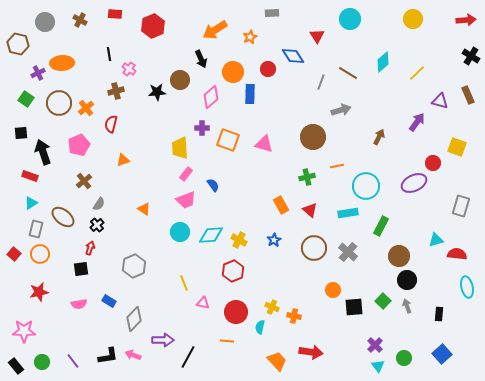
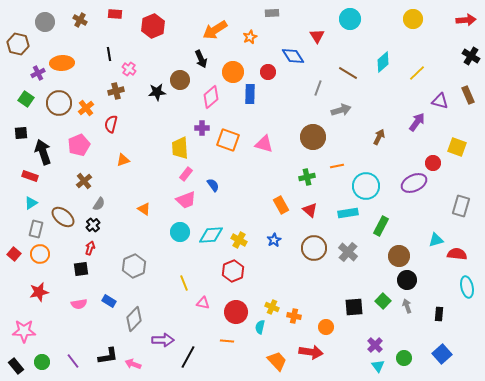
red circle at (268, 69): moved 3 px down
gray line at (321, 82): moved 3 px left, 6 px down
black cross at (97, 225): moved 4 px left
orange circle at (333, 290): moved 7 px left, 37 px down
pink arrow at (133, 355): moved 9 px down
